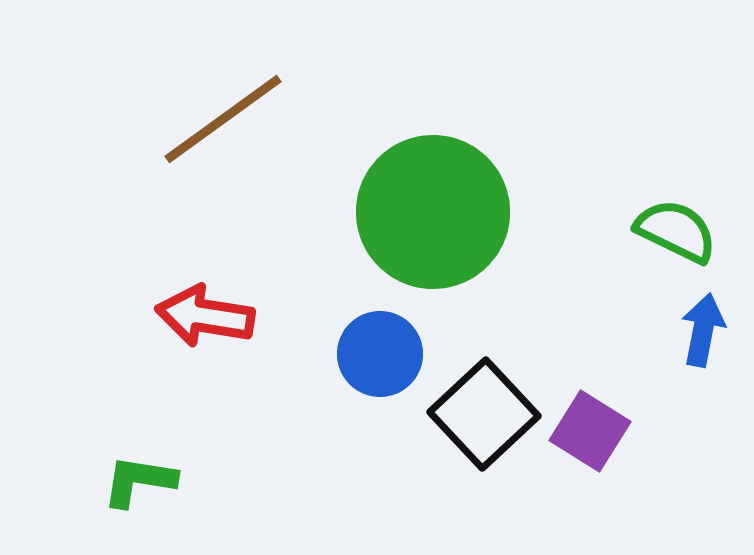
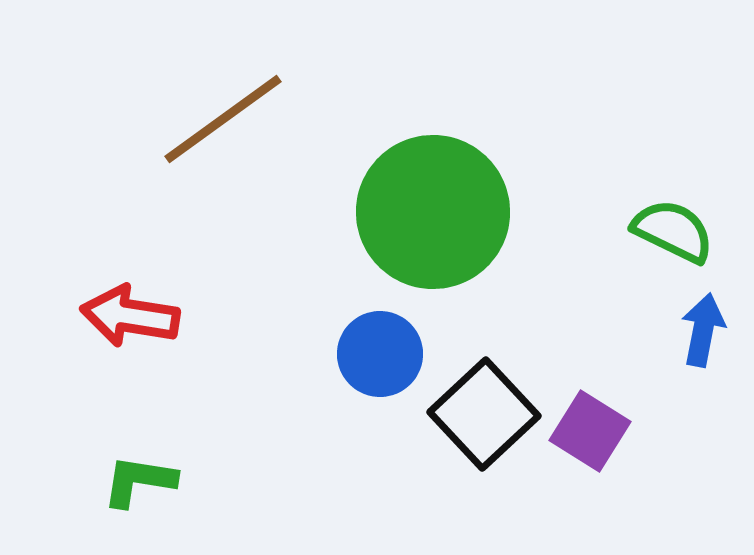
green semicircle: moved 3 px left
red arrow: moved 75 px left
